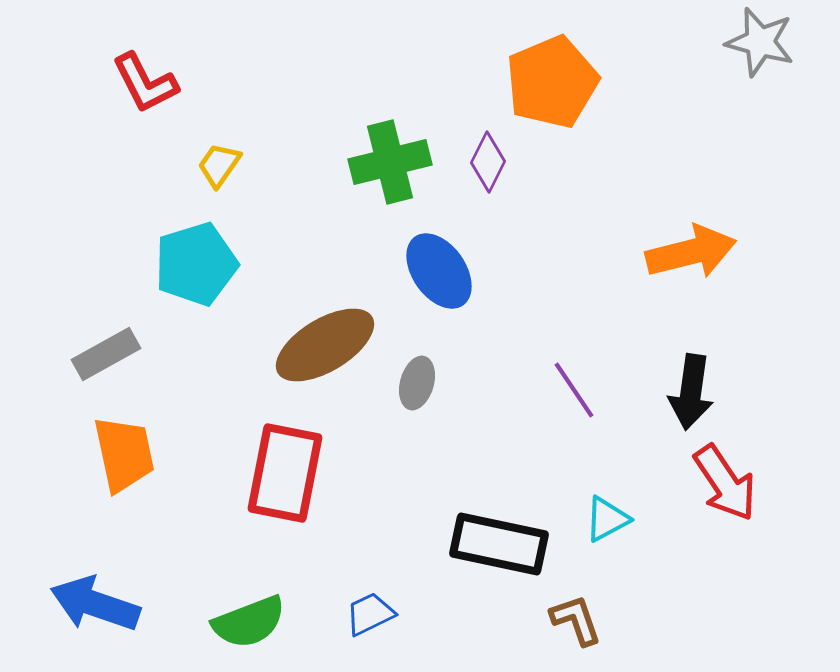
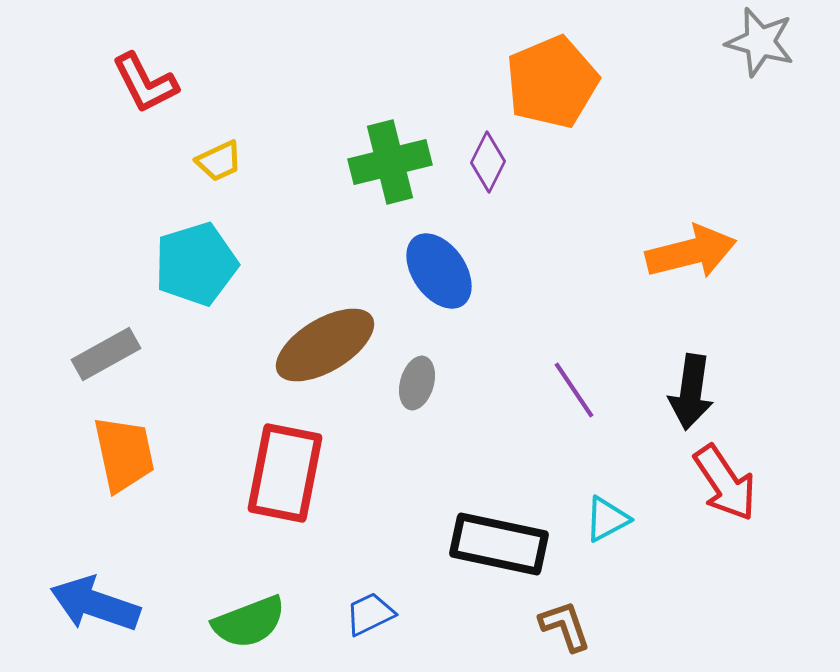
yellow trapezoid: moved 4 px up; rotated 150 degrees counterclockwise
brown L-shape: moved 11 px left, 6 px down
